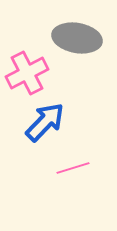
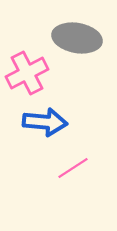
blue arrow: rotated 51 degrees clockwise
pink line: rotated 16 degrees counterclockwise
